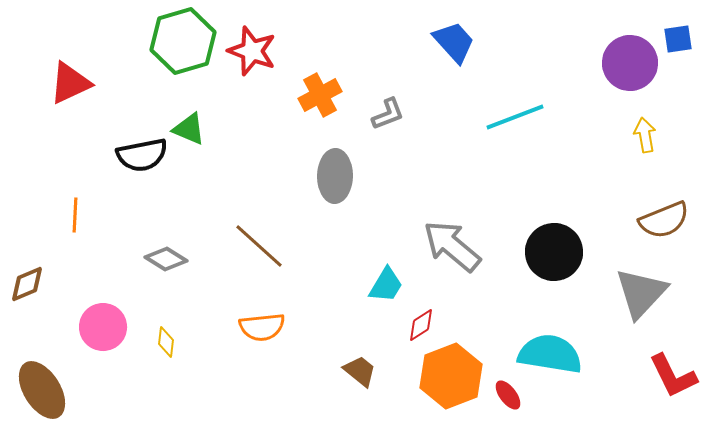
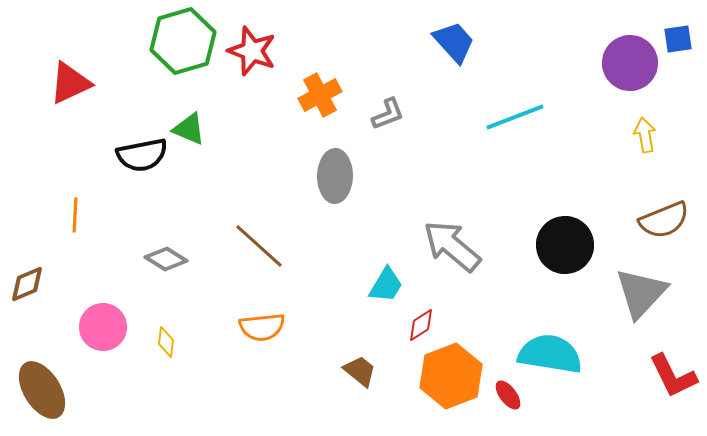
black circle: moved 11 px right, 7 px up
